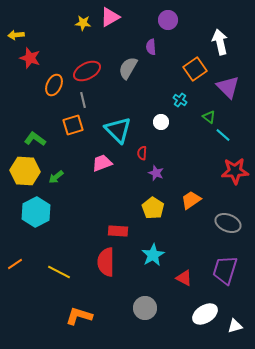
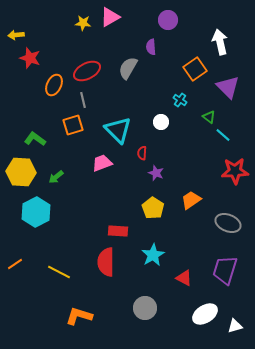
yellow hexagon at (25, 171): moved 4 px left, 1 px down
